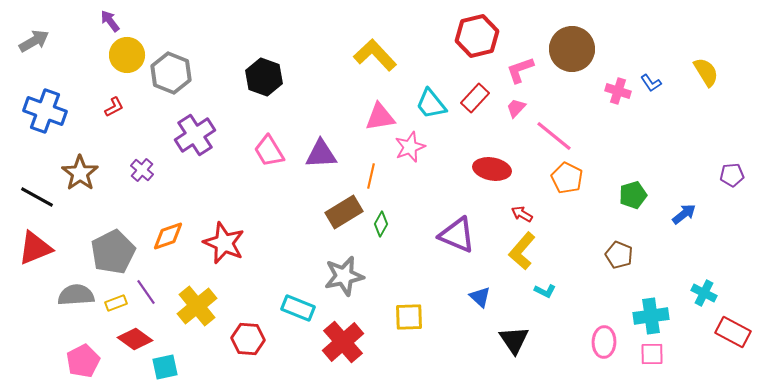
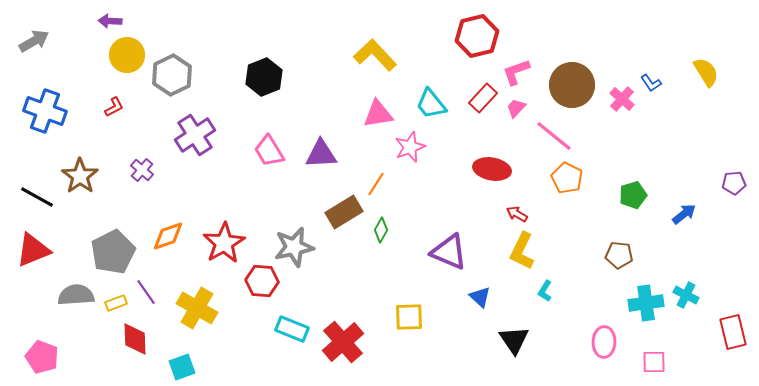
purple arrow at (110, 21): rotated 50 degrees counterclockwise
brown circle at (572, 49): moved 36 px down
pink L-shape at (520, 70): moved 4 px left, 2 px down
gray hexagon at (171, 73): moved 1 px right, 2 px down; rotated 12 degrees clockwise
black hexagon at (264, 77): rotated 18 degrees clockwise
pink cross at (618, 91): moved 4 px right, 8 px down; rotated 25 degrees clockwise
red rectangle at (475, 98): moved 8 px right
pink triangle at (380, 117): moved 2 px left, 3 px up
brown star at (80, 173): moved 3 px down
purple pentagon at (732, 175): moved 2 px right, 8 px down
orange line at (371, 176): moved 5 px right, 8 px down; rotated 20 degrees clockwise
red arrow at (522, 214): moved 5 px left
green diamond at (381, 224): moved 6 px down
purple triangle at (457, 235): moved 8 px left, 17 px down
red star at (224, 243): rotated 18 degrees clockwise
red triangle at (35, 248): moved 2 px left, 2 px down
yellow L-shape at (522, 251): rotated 15 degrees counterclockwise
brown pentagon at (619, 255): rotated 16 degrees counterclockwise
gray star at (344, 276): moved 50 px left, 29 px up
cyan L-shape at (545, 291): rotated 95 degrees clockwise
cyan cross at (704, 293): moved 18 px left, 2 px down
yellow cross at (197, 306): moved 2 px down; rotated 21 degrees counterclockwise
cyan rectangle at (298, 308): moved 6 px left, 21 px down
cyan cross at (651, 316): moved 5 px left, 13 px up
red rectangle at (733, 332): rotated 48 degrees clockwise
red diamond at (135, 339): rotated 52 degrees clockwise
red hexagon at (248, 339): moved 14 px right, 58 px up
pink square at (652, 354): moved 2 px right, 8 px down
pink pentagon at (83, 361): moved 41 px left, 4 px up; rotated 24 degrees counterclockwise
cyan square at (165, 367): moved 17 px right; rotated 8 degrees counterclockwise
